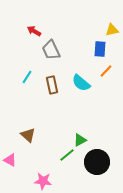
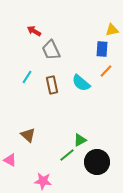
blue rectangle: moved 2 px right
